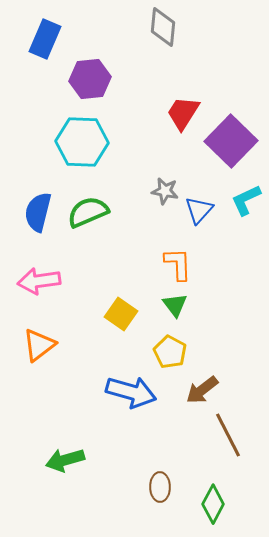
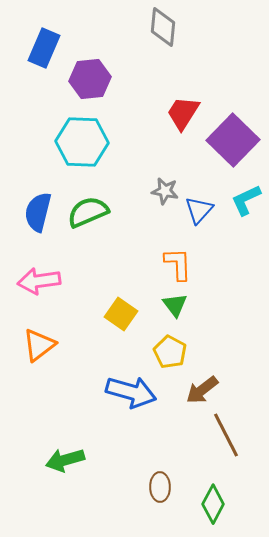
blue rectangle: moved 1 px left, 9 px down
purple square: moved 2 px right, 1 px up
brown line: moved 2 px left
